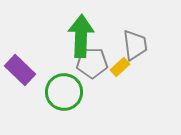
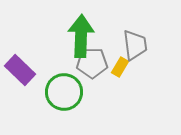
yellow rectangle: rotated 18 degrees counterclockwise
